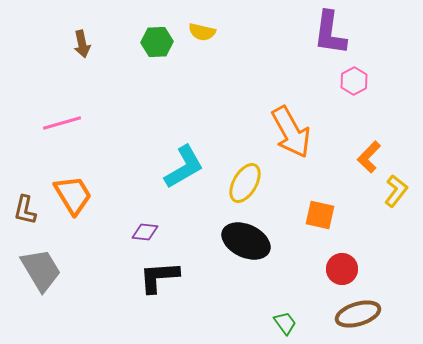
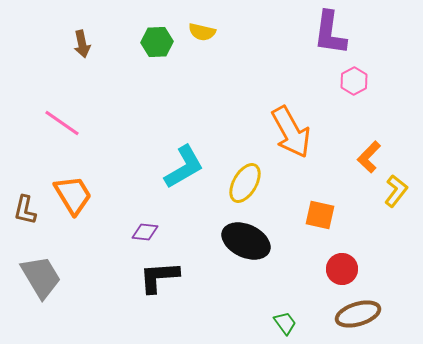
pink line: rotated 51 degrees clockwise
gray trapezoid: moved 7 px down
